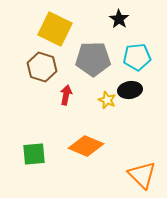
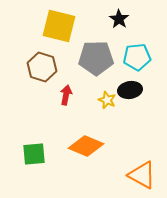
yellow square: moved 4 px right, 3 px up; rotated 12 degrees counterclockwise
gray pentagon: moved 3 px right, 1 px up
orange triangle: rotated 16 degrees counterclockwise
